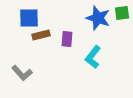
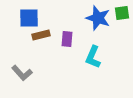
cyan L-shape: rotated 15 degrees counterclockwise
